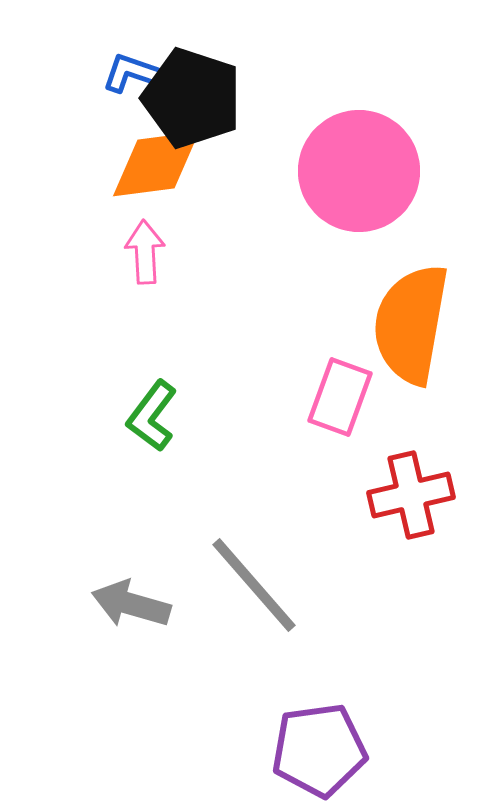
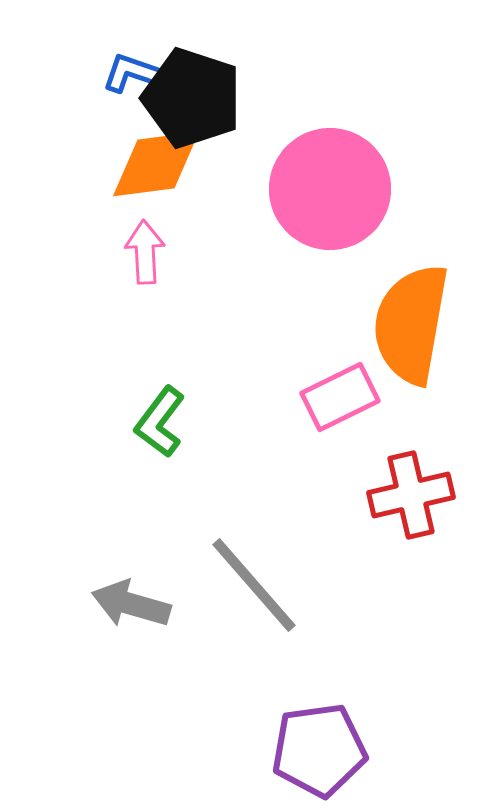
pink circle: moved 29 px left, 18 px down
pink rectangle: rotated 44 degrees clockwise
green L-shape: moved 8 px right, 6 px down
